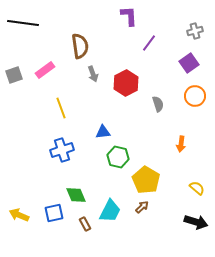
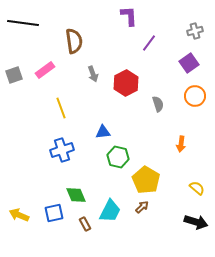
brown semicircle: moved 6 px left, 5 px up
